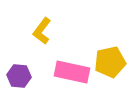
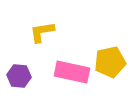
yellow L-shape: moved 1 px down; rotated 44 degrees clockwise
